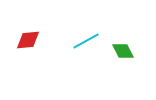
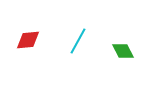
cyan line: moved 8 px left; rotated 32 degrees counterclockwise
